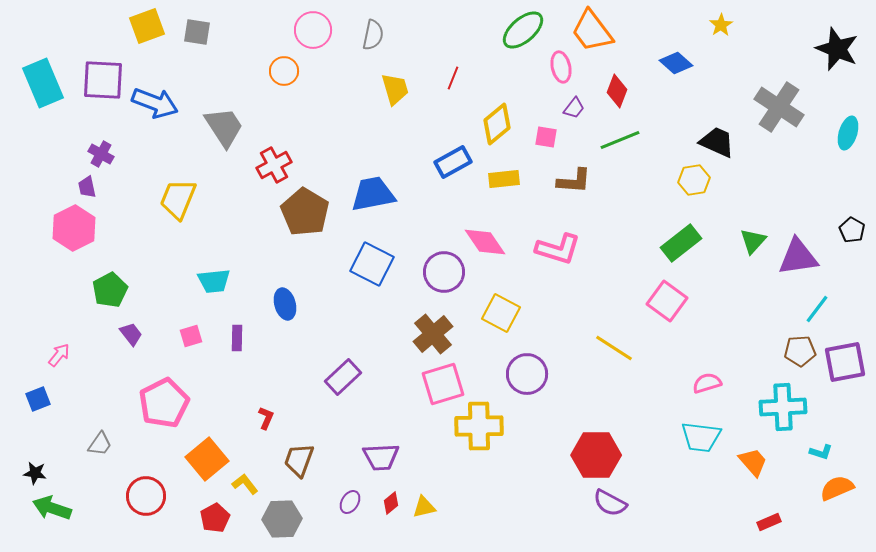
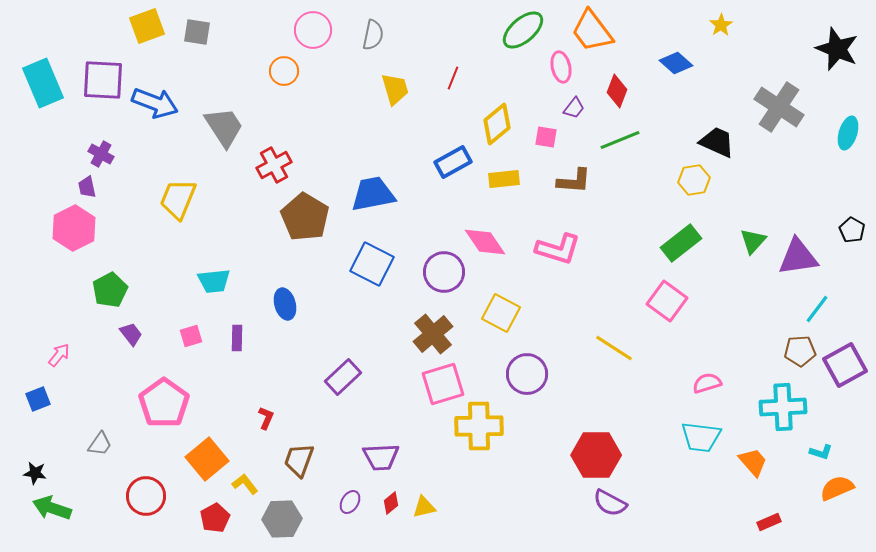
brown pentagon at (305, 212): moved 5 px down
purple square at (845, 362): moved 3 px down; rotated 18 degrees counterclockwise
pink pentagon at (164, 403): rotated 9 degrees counterclockwise
